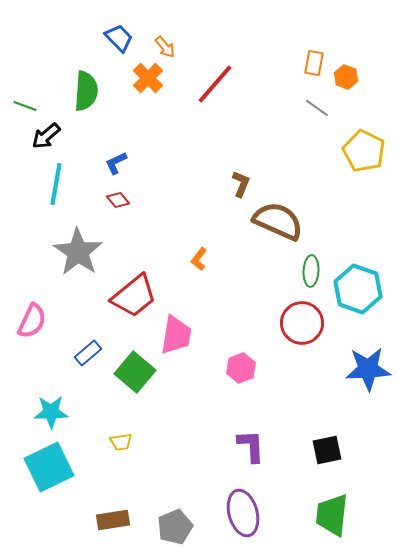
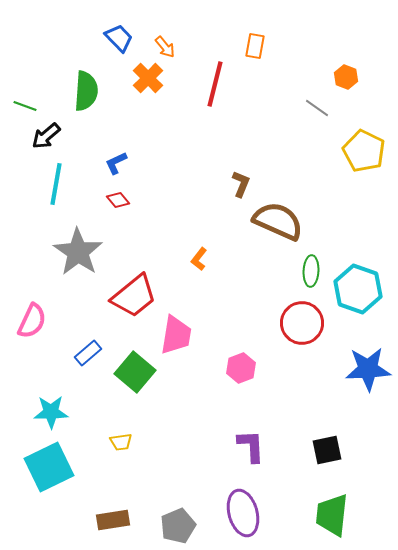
orange rectangle: moved 59 px left, 17 px up
red line: rotated 27 degrees counterclockwise
gray pentagon: moved 3 px right, 1 px up
